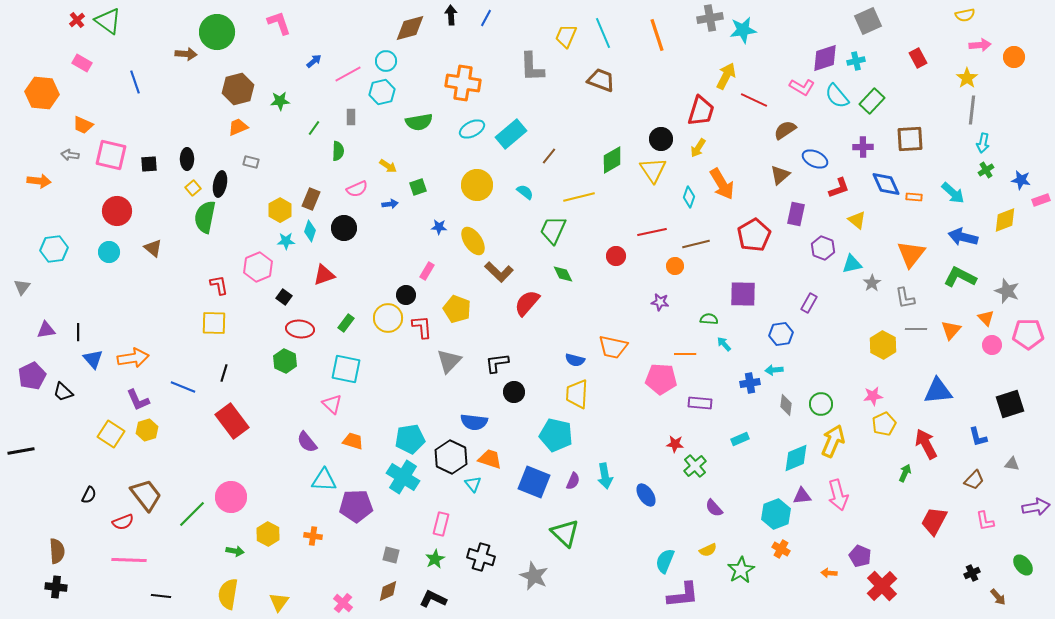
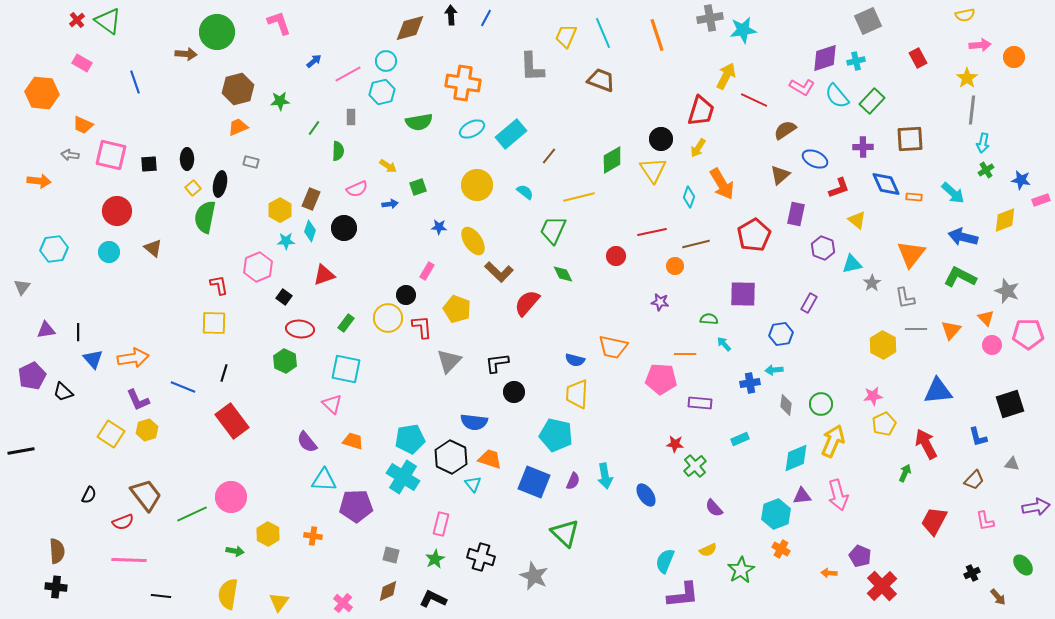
green line at (192, 514): rotated 20 degrees clockwise
